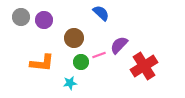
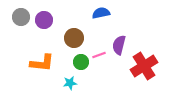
blue semicircle: rotated 54 degrees counterclockwise
purple semicircle: rotated 30 degrees counterclockwise
